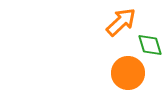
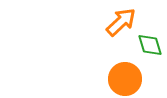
orange circle: moved 3 px left, 6 px down
